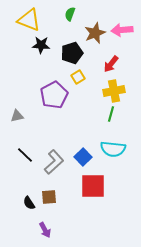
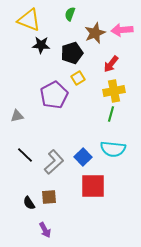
yellow square: moved 1 px down
